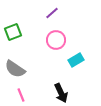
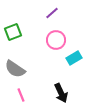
cyan rectangle: moved 2 px left, 2 px up
